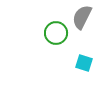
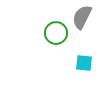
cyan square: rotated 12 degrees counterclockwise
